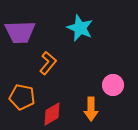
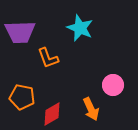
orange L-shape: moved 5 px up; rotated 120 degrees clockwise
orange arrow: rotated 25 degrees counterclockwise
